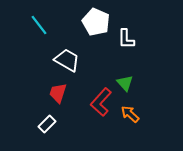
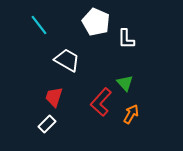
red trapezoid: moved 4 px left, 4 px down
orange arrow: moved 1 px right; rotated 78 degrees clockwise
